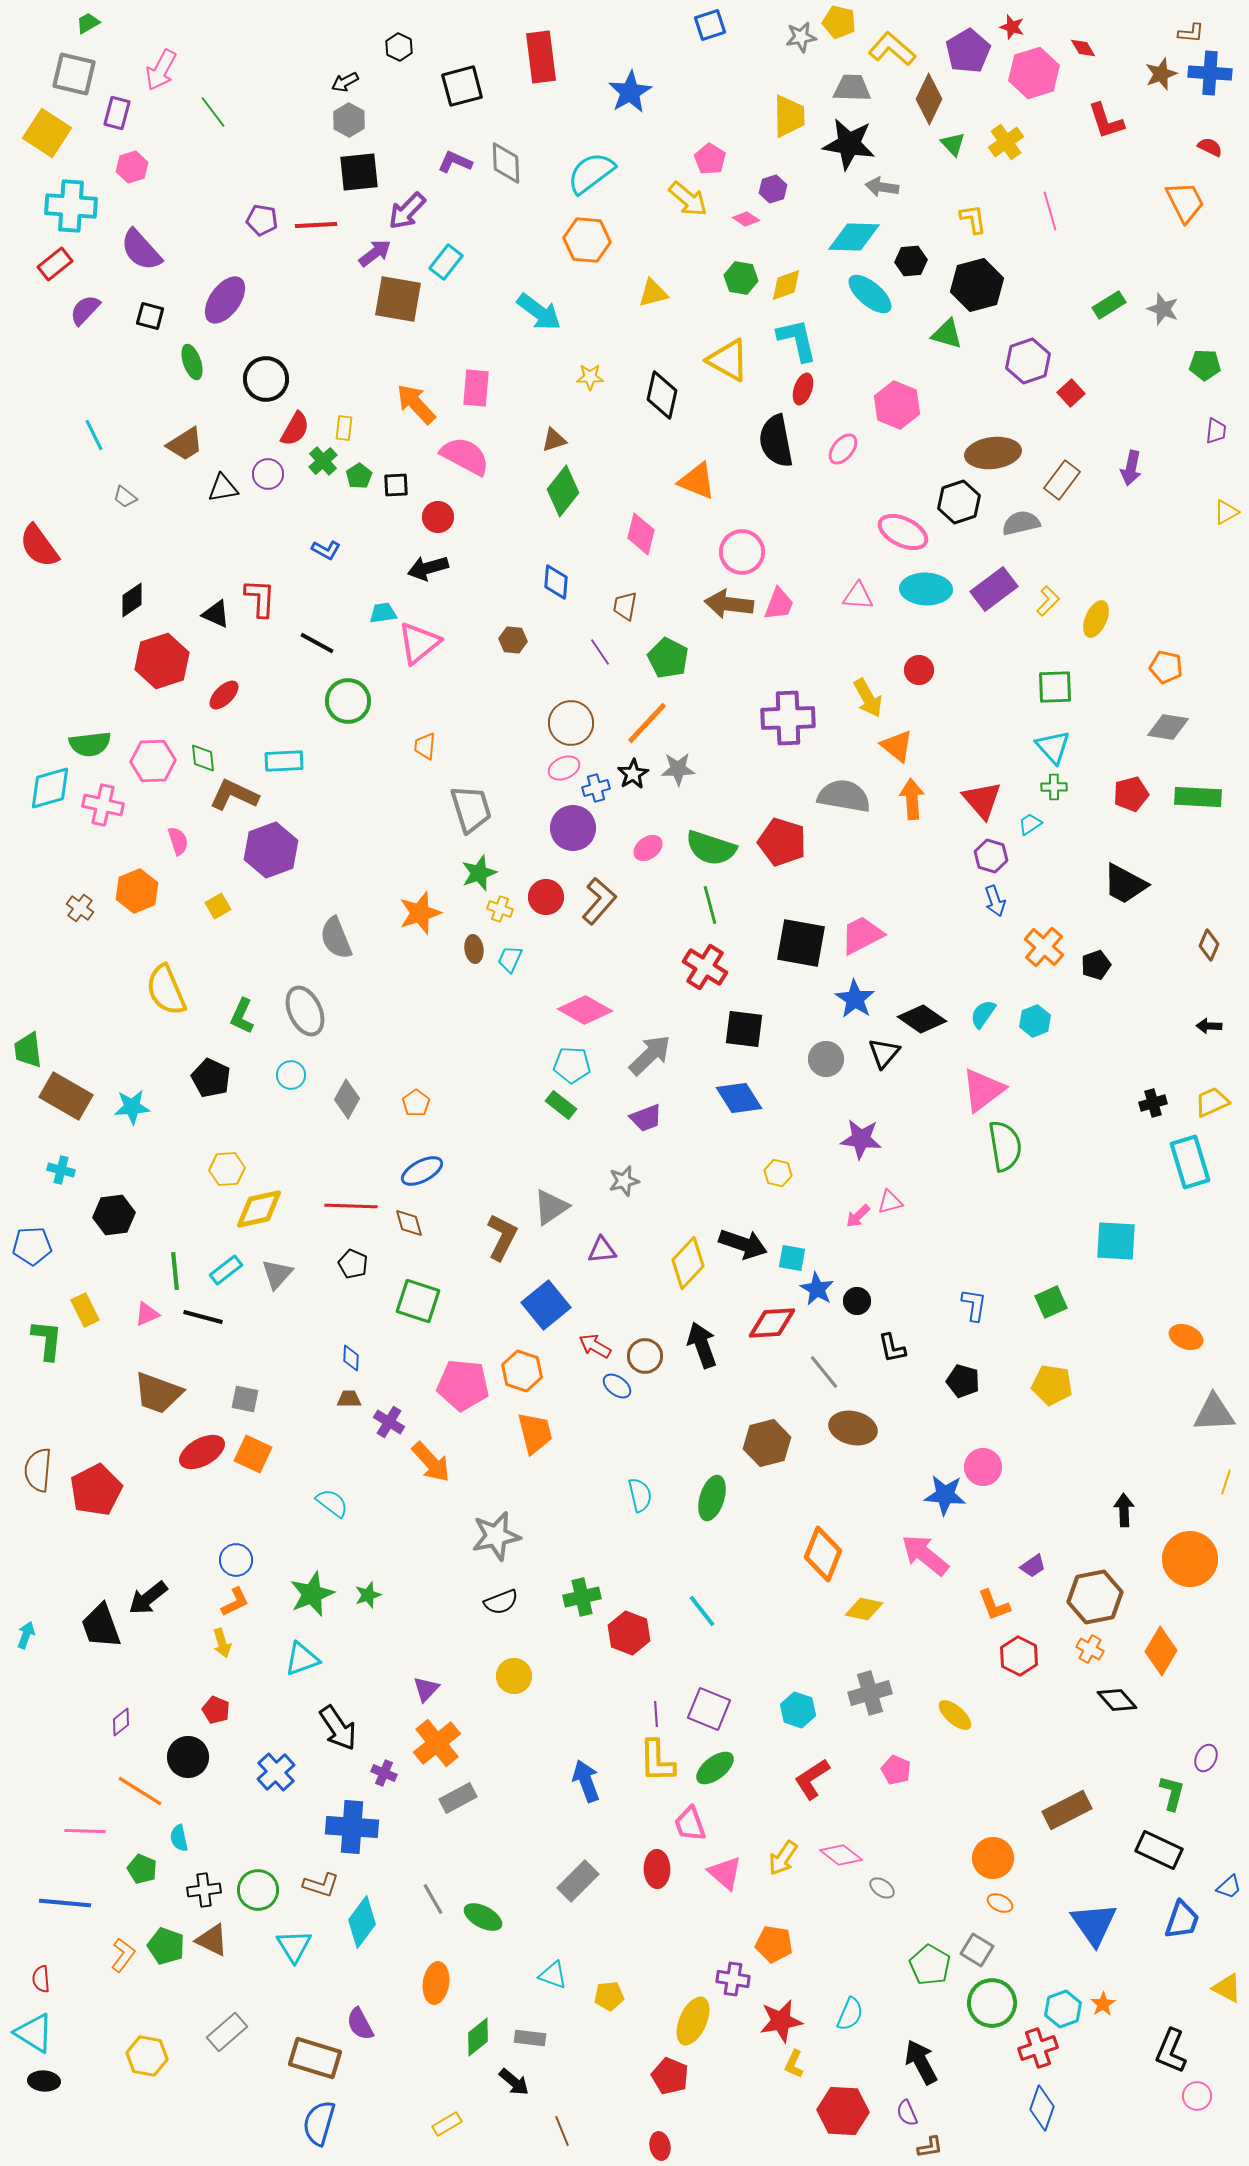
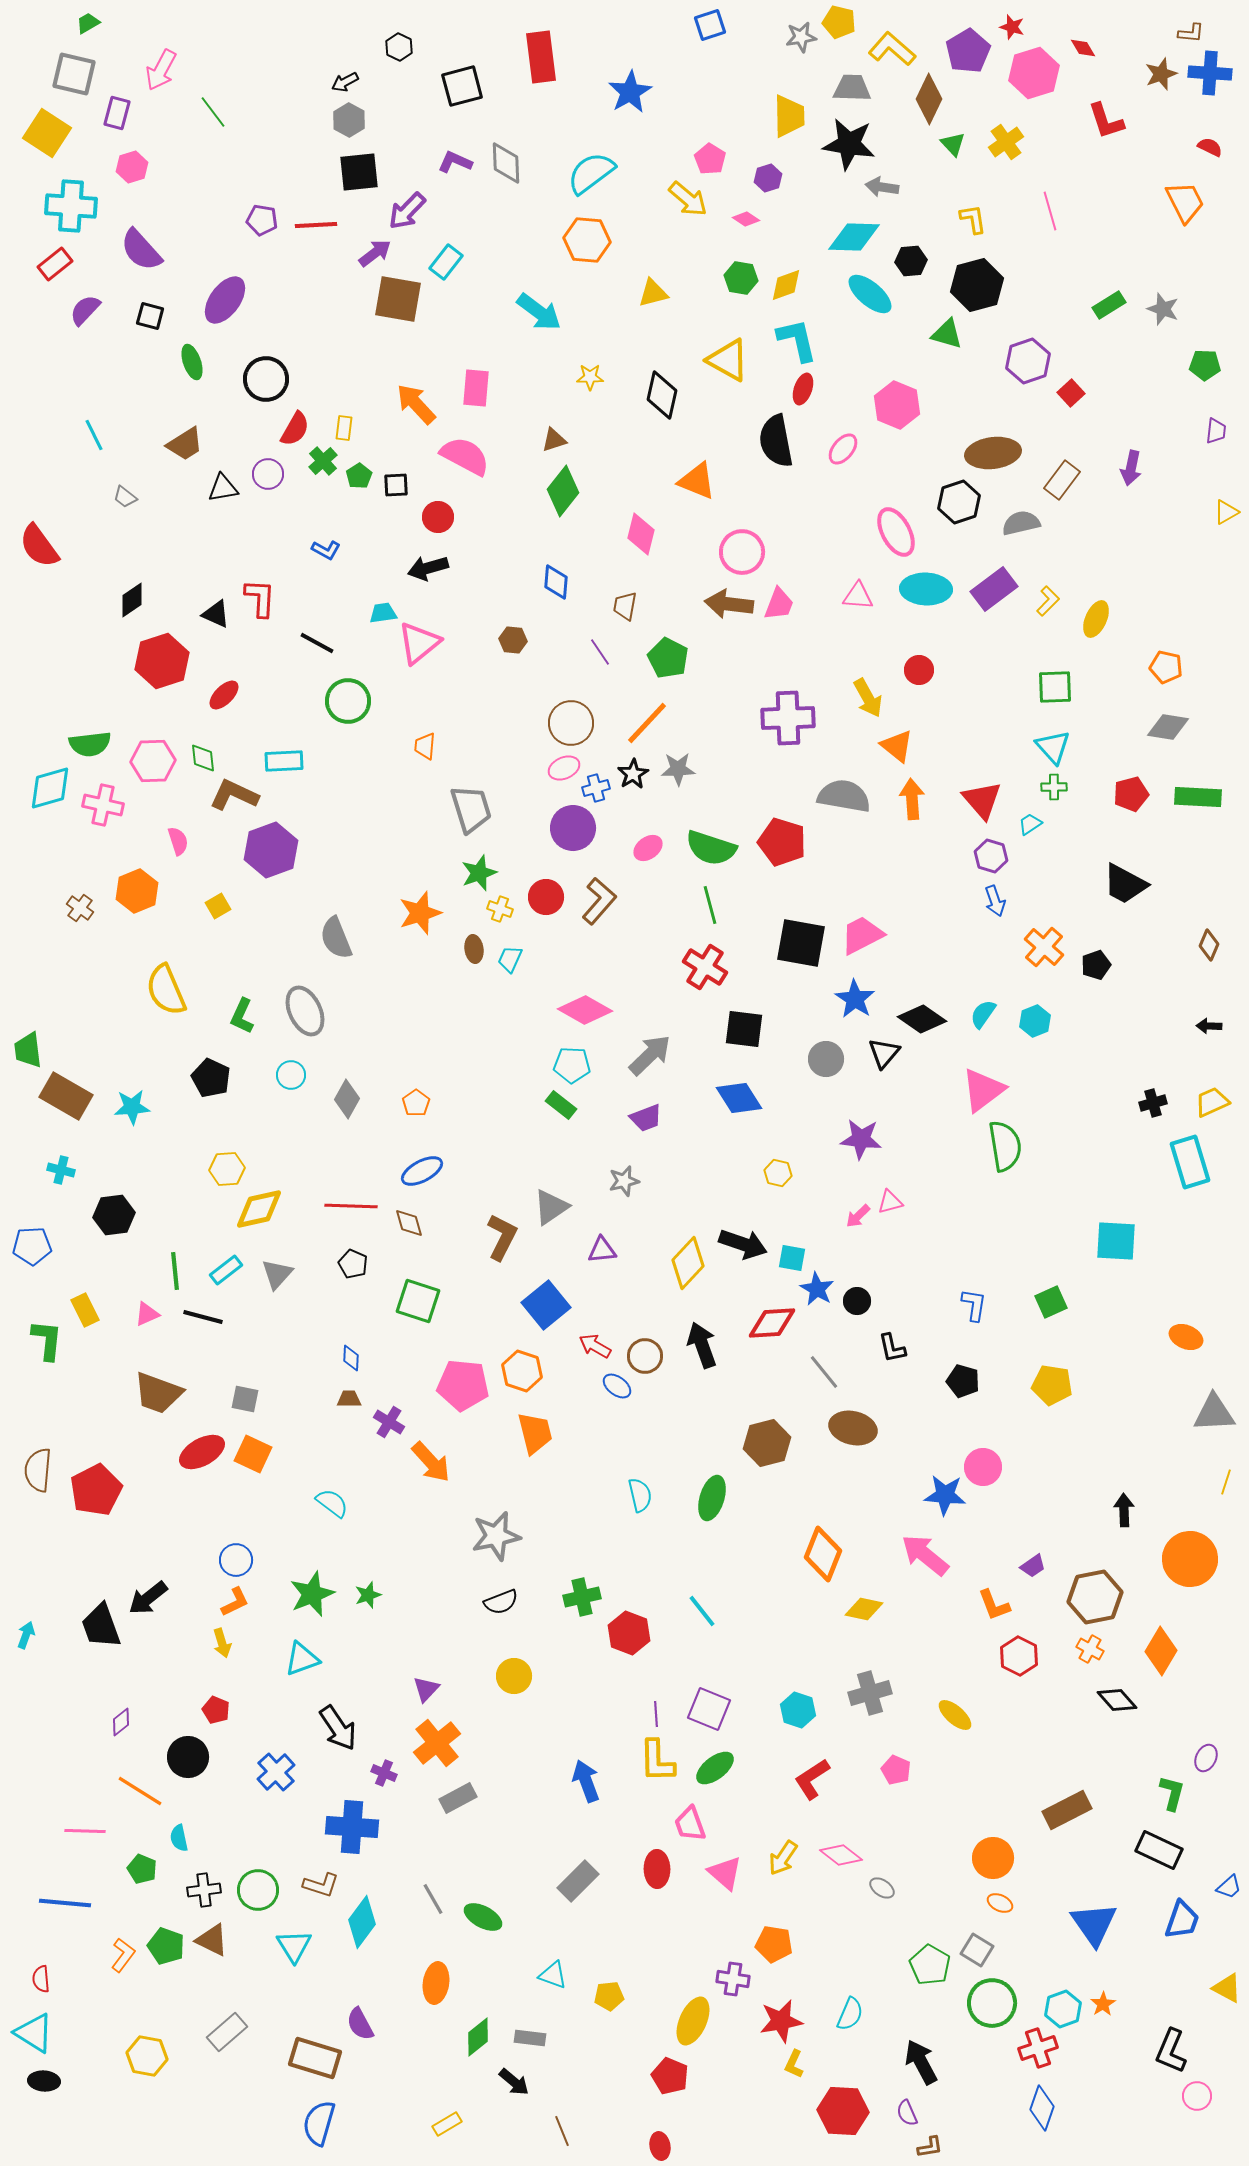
purple hexagon at (773, 189): moved 5 px left, 11 px up
pink ellipse at (903, 532): moved 7 px left; rotated 36 degrees clockwise
